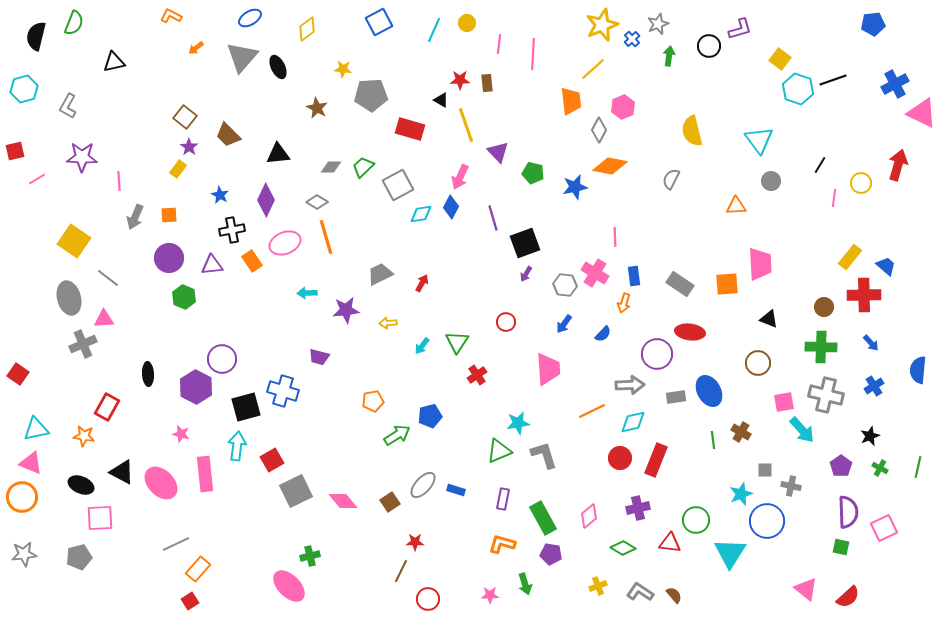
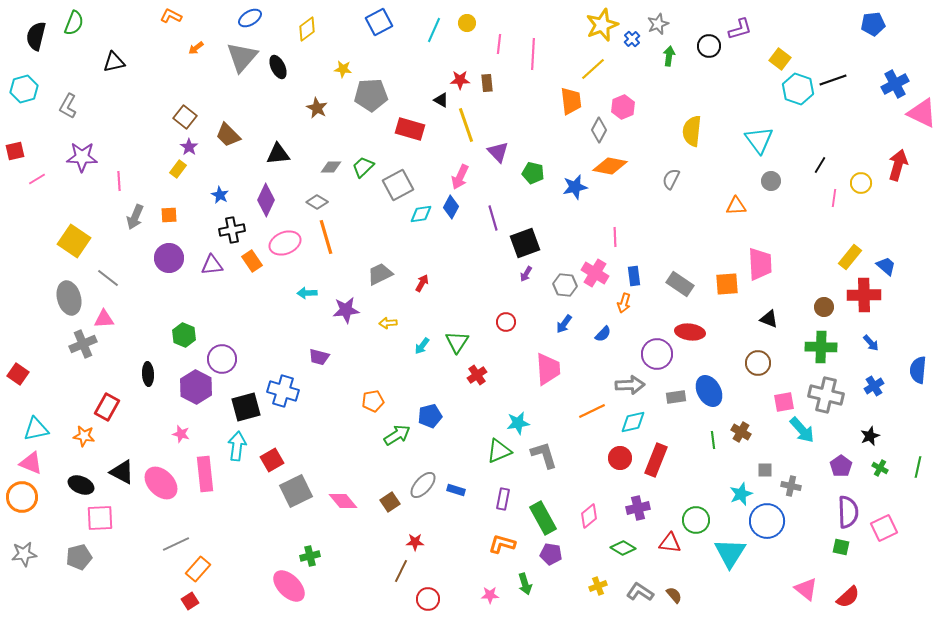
yellow semicircle at (692, 131): rotated 20 degrees clockwise
green hexagon at (184, 297): moved 38 px down
